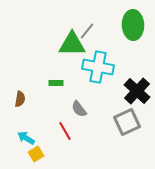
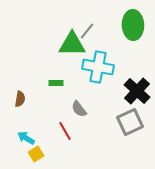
gray square: moved 3 px right
